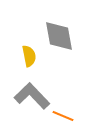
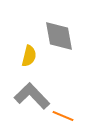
yellow semicircle: rotated 25 degrees clockwise
